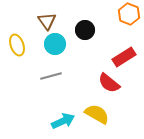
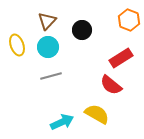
orange hexagon: moved 6 px down
brown triangle: rotated 18 degrees clockwise
black circle: moved 3 px left
cyan circle: moved 7 px left, 3 px down
red rectangle: moved 3 px left, 1 px down
red semicircle: moved 2 px right, 2 px down
cyan arrow: moved 1 px left, 1 px down
